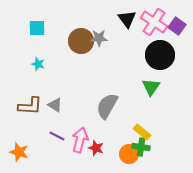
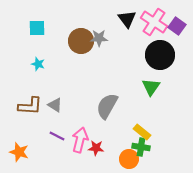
red star: rotated 14 degrees counterclockwise
orange circle: moved 5 px down
